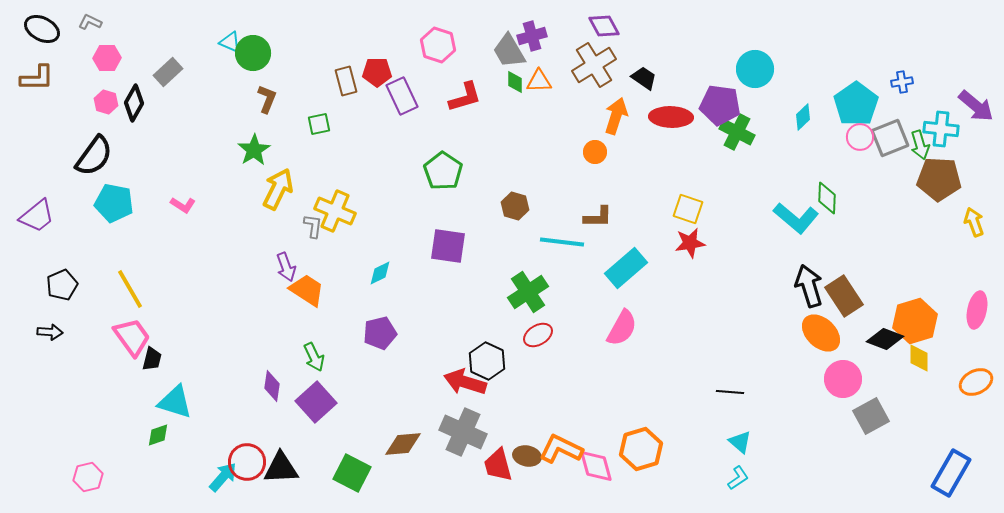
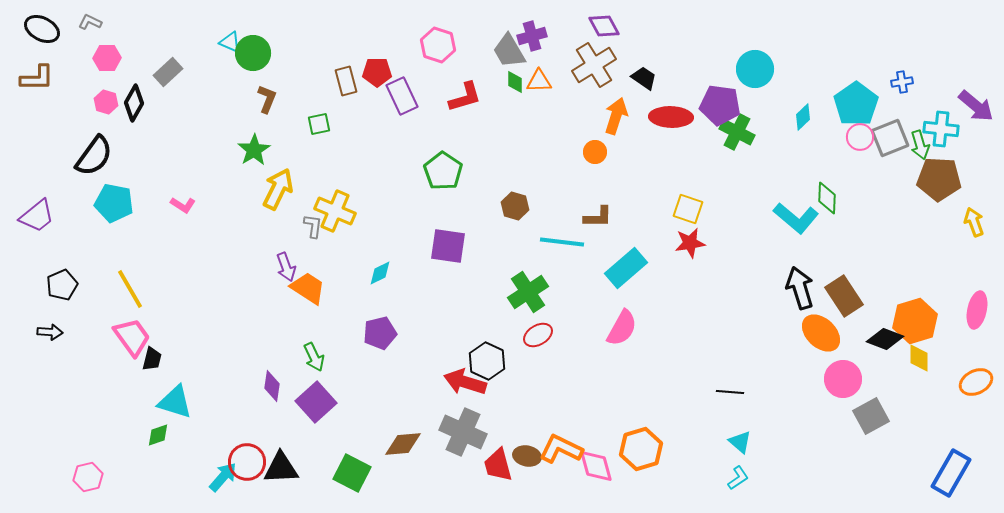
black arrow at (809, 286): moved 9 px left, 2 px down
orange trapezoid at (307, 290): moved 1 px right, 2 px up
